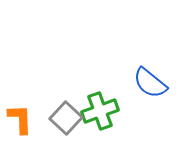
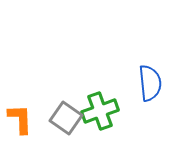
blue semicircle: rotated 135 degrees counterclockwise
gray square: rotated 8 degrees counterclockwise
